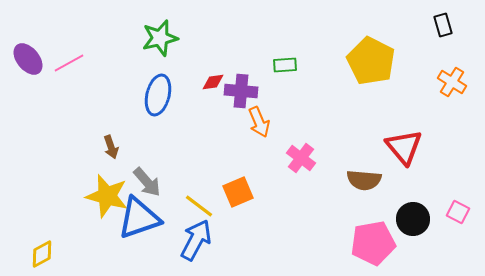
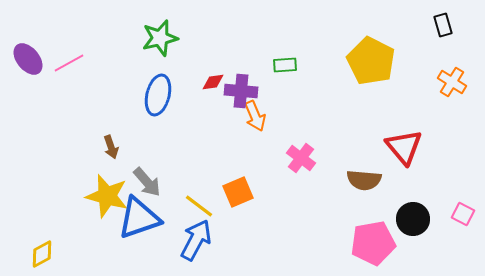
orange arrow: moved 4 px left, 6 px up
pink square: moved 5 px right, 2 px down
